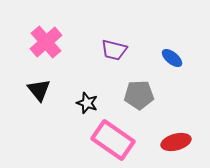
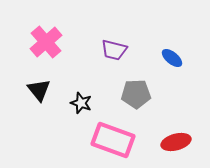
gray pentagon: moved 3 px left, 1 px up
black star: moved 6 px left
pink rectangle: rotated 15 degrees counterclockwise
